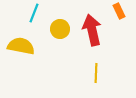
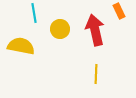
cyan line: rotated 30 degrees counterclockwise
red arrow: moved 3 px right
yellow line: moved 1 px down
